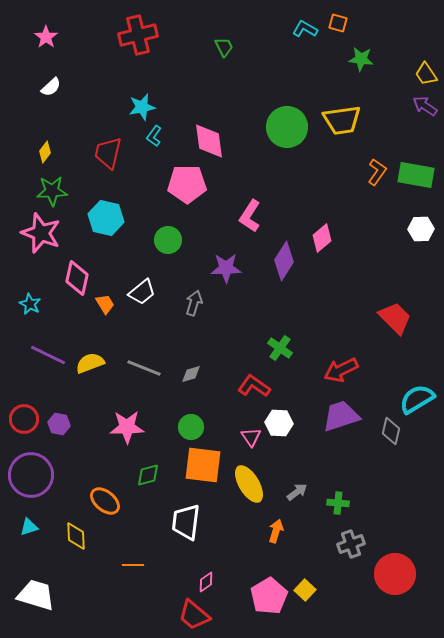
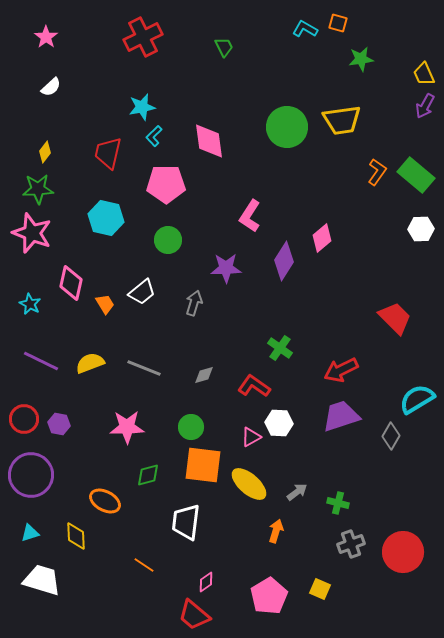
red cross at (138, 35): moved 5 px right, 2 px down; rotated 12 degrees counterclockwise
green star at (361, 59): rotated 15 degrees counterclockwise
yellow trapezoid at (426, 74): moved 2 px left; rotated 10 degrees clockwise
purple arrow at (425, 106): rotated 95 degrees counterclockwise
cyan L-shape at (154, 136): rotated 10 degrees clockwise
green rectangle at (416, 175): rotated 30 degrees clockwise
pink pentagon at (187, 184): moved 21 px left
green star at (52, 191): moved 14 px left, 2 px up
pink star at (41, 233): moved 9 px left
pink diamond at (77, 278): moved 6 px left, 5 px down
purple line at (48, 355): moved 7 px left, 6 px down
gray diamond at (191, 374): moved 13 px right, 1 px down
gray diamond at (391, 431): moved 5 px down; rotated 16 degrees clockwise
pink triangle at (251, 437): rotated 35 degrees clockwise
yellow ellipse at (249, 484): rotated 18 degrees counterclockwise
orange ellipse at (105, 501): rotated 12 degrees counterclockwise
green cross at (338, 503): rotated 10 degrees clockwise
cyan triangle at (29, 527): moved 1 px right, 6 px down
orange line at (133, 565): moved 11 px right; rotated 35 degrees clockwise
red circle at (395, 574): moved 8 px right, 22 px up
yellow square at (305, 590): moved 15 px right, 1 px up; rotated 20 degrees counterclockwise
white trapezoid at (36, 595): moved 6 px right, 15 px up
